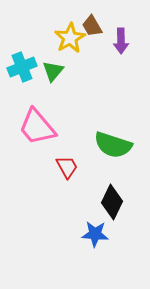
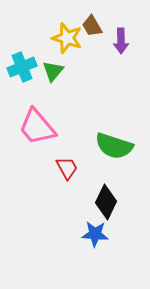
yellow star: moved 3 px left; rotated 24 degrees counterclockwise
green semicircle: moved 1 px right, 1 px down
red trapezoid: moved 1 px down
black diamond: moved 6 px left
